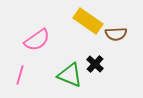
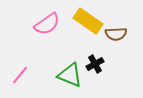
pink semicircle: moved 10 px right, 16 px up
black cross: rotated 18 degrees clockwise
pink line: rotated 24 degrees clockwise
